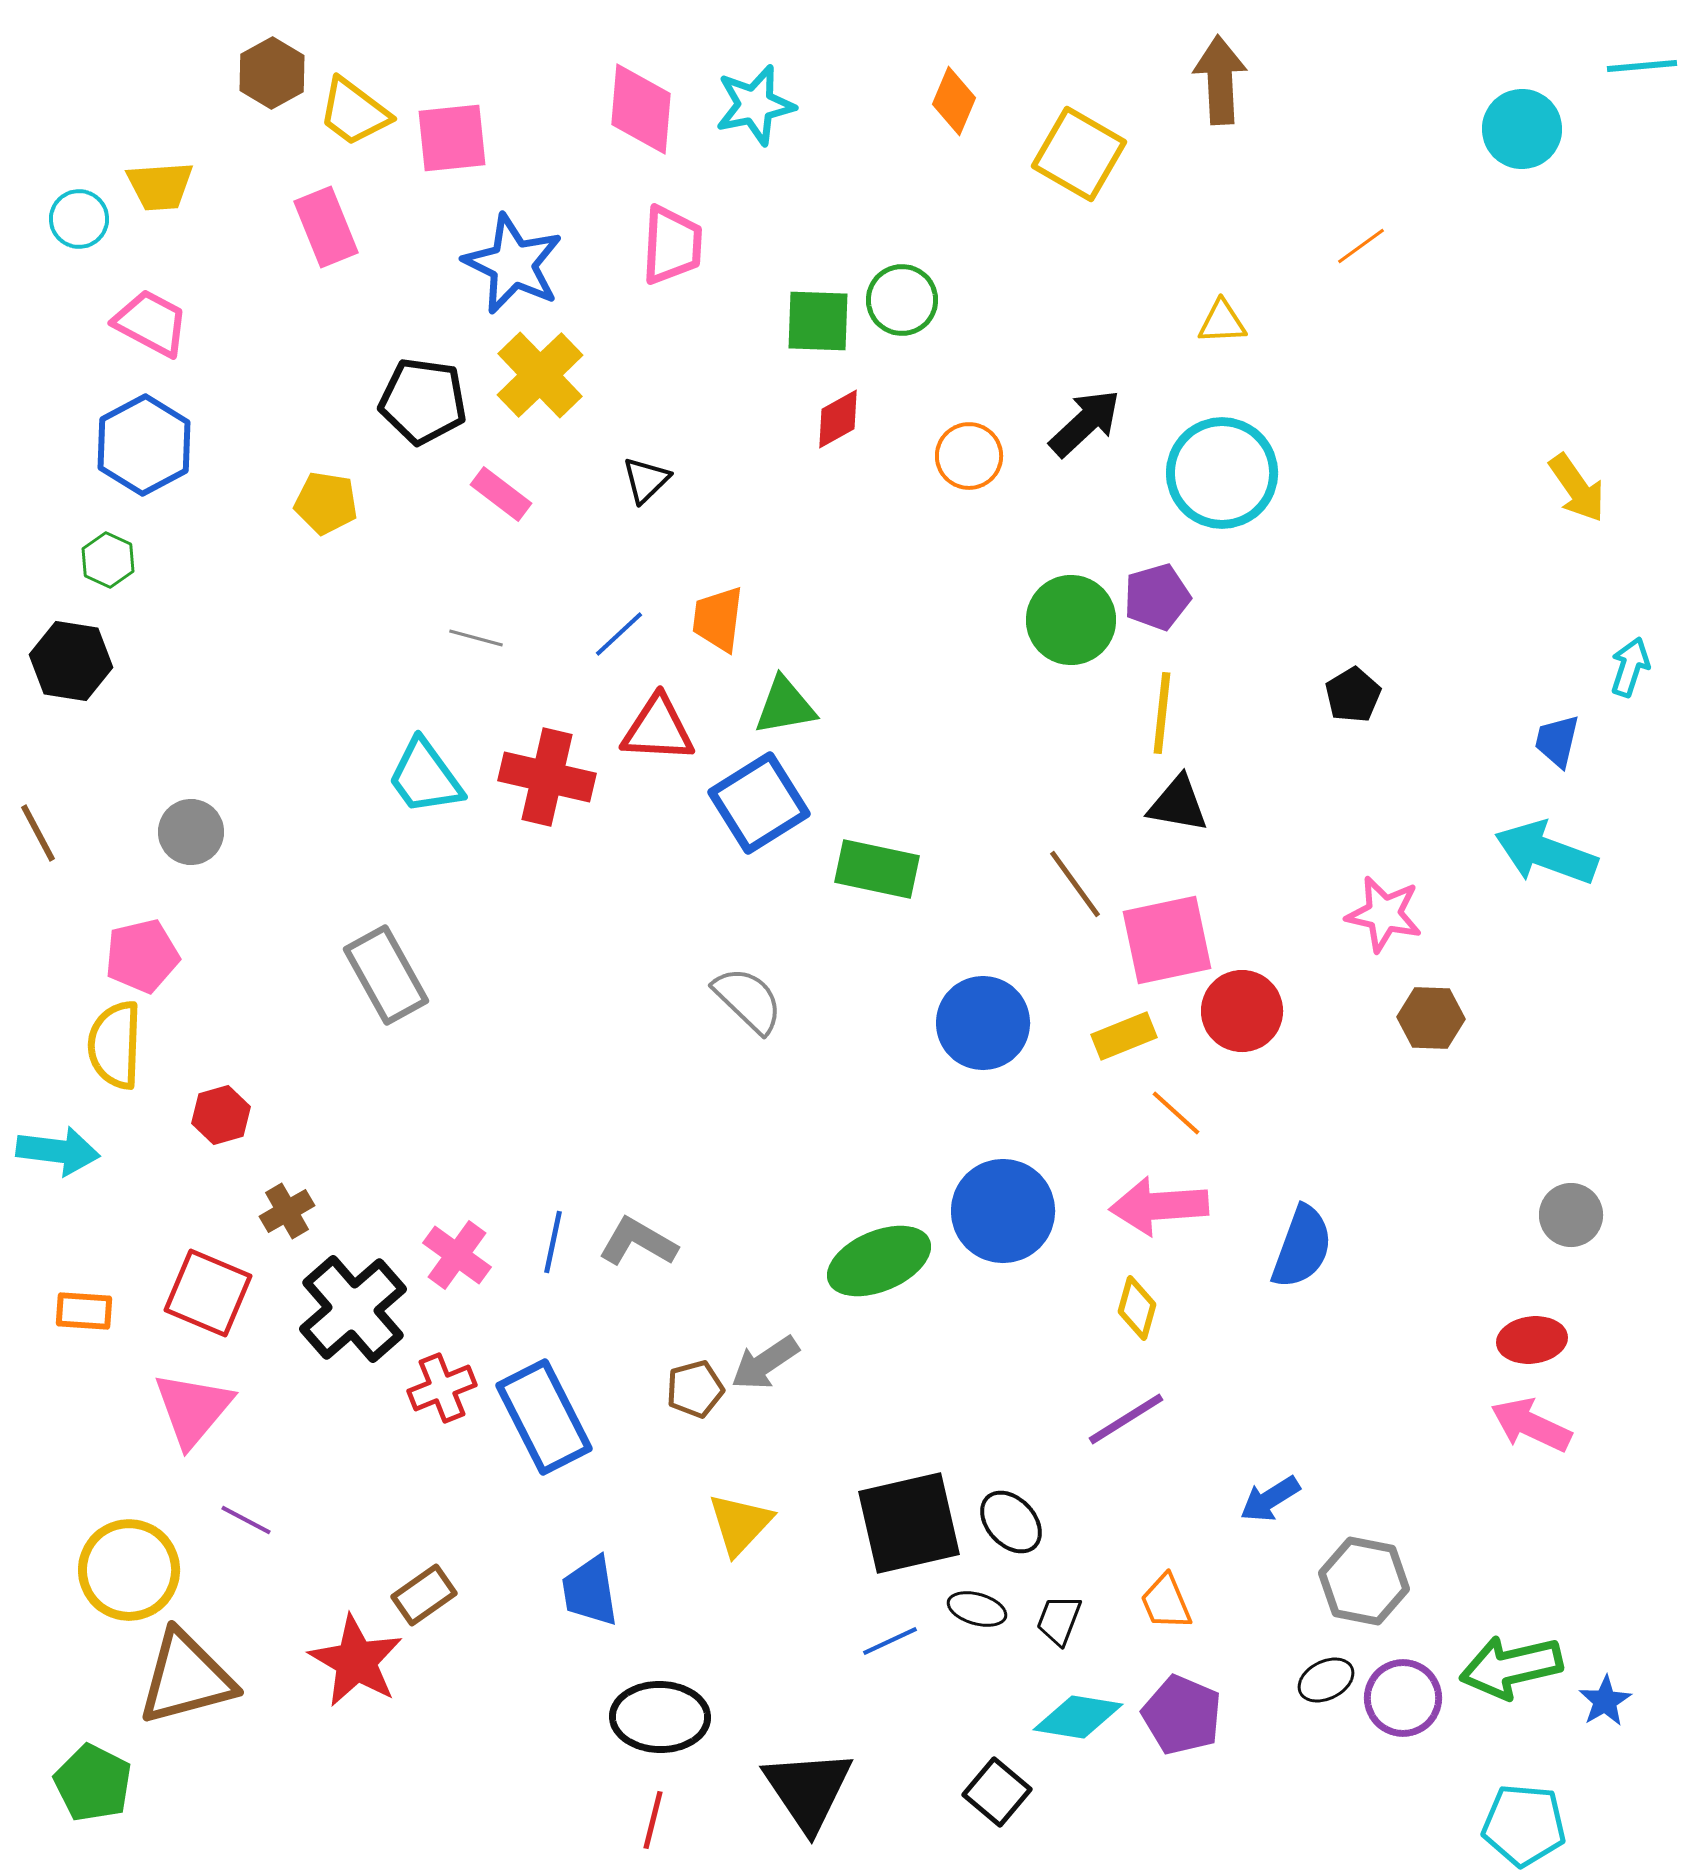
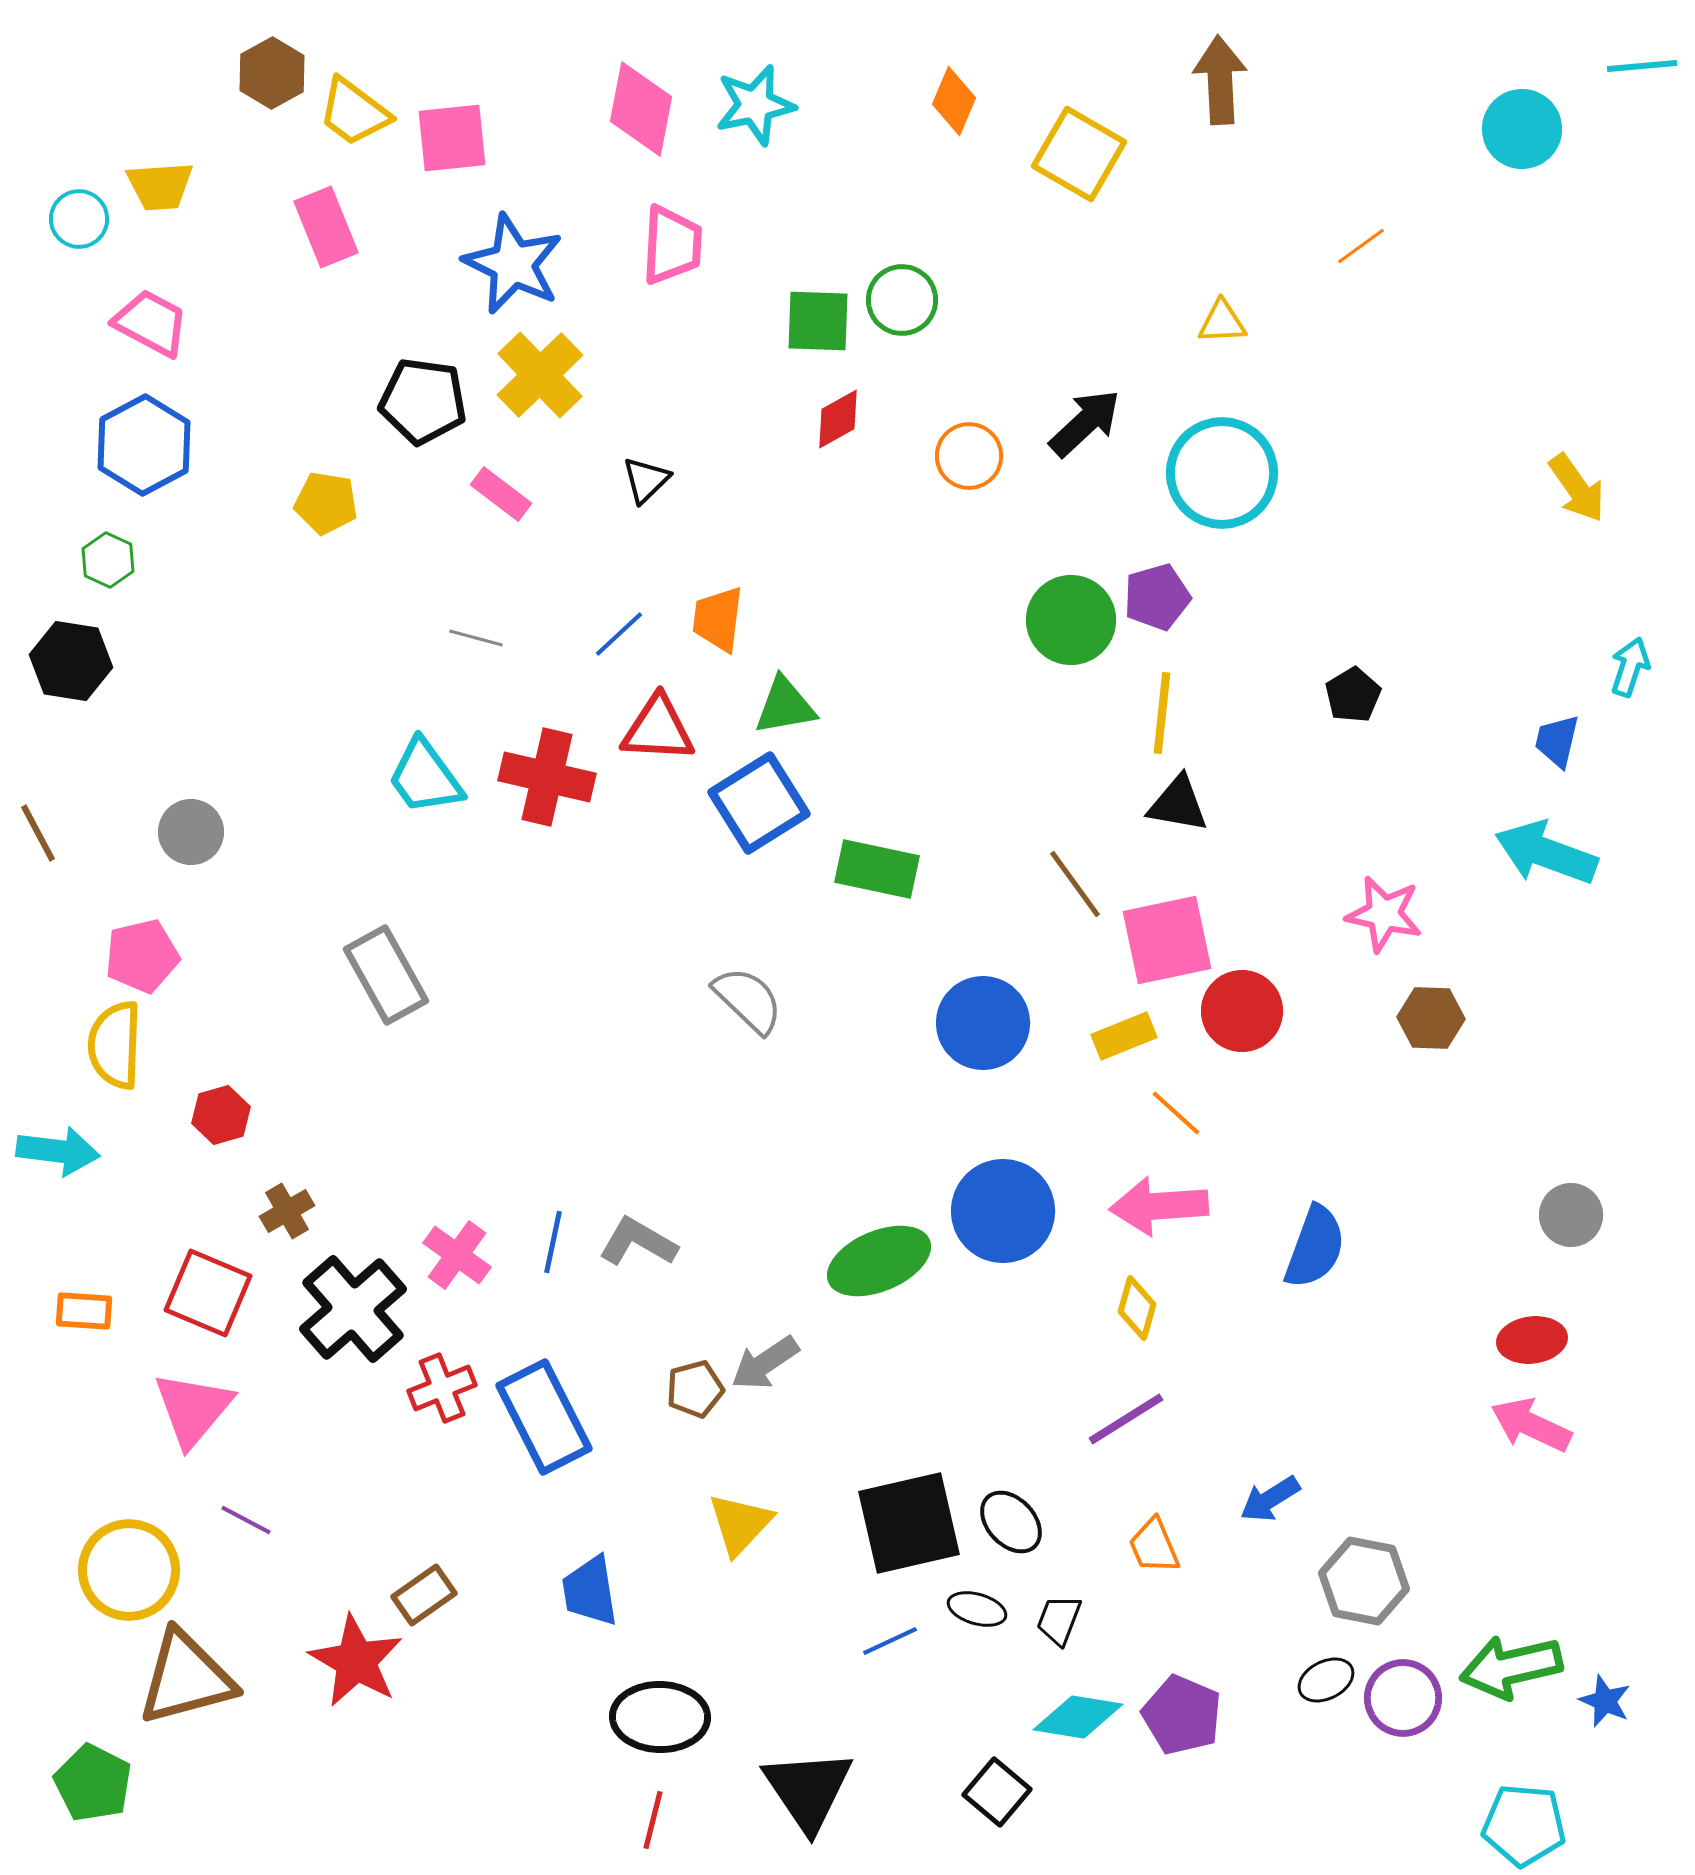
pink diamond at (641, 109): rotated 6 degrees clockwise
blue semicircle at (1302, 1247): moved 13 px right
orange trapezoid at (1166, 1602): moved 12 px left, 56 px up
blue star at (1605, 1701): rotated 18 degrees counterclockwise
